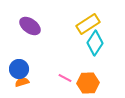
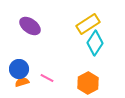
pink line: moved 18 px left
orange hexagon: rotated 25 degrees counterclockwise
